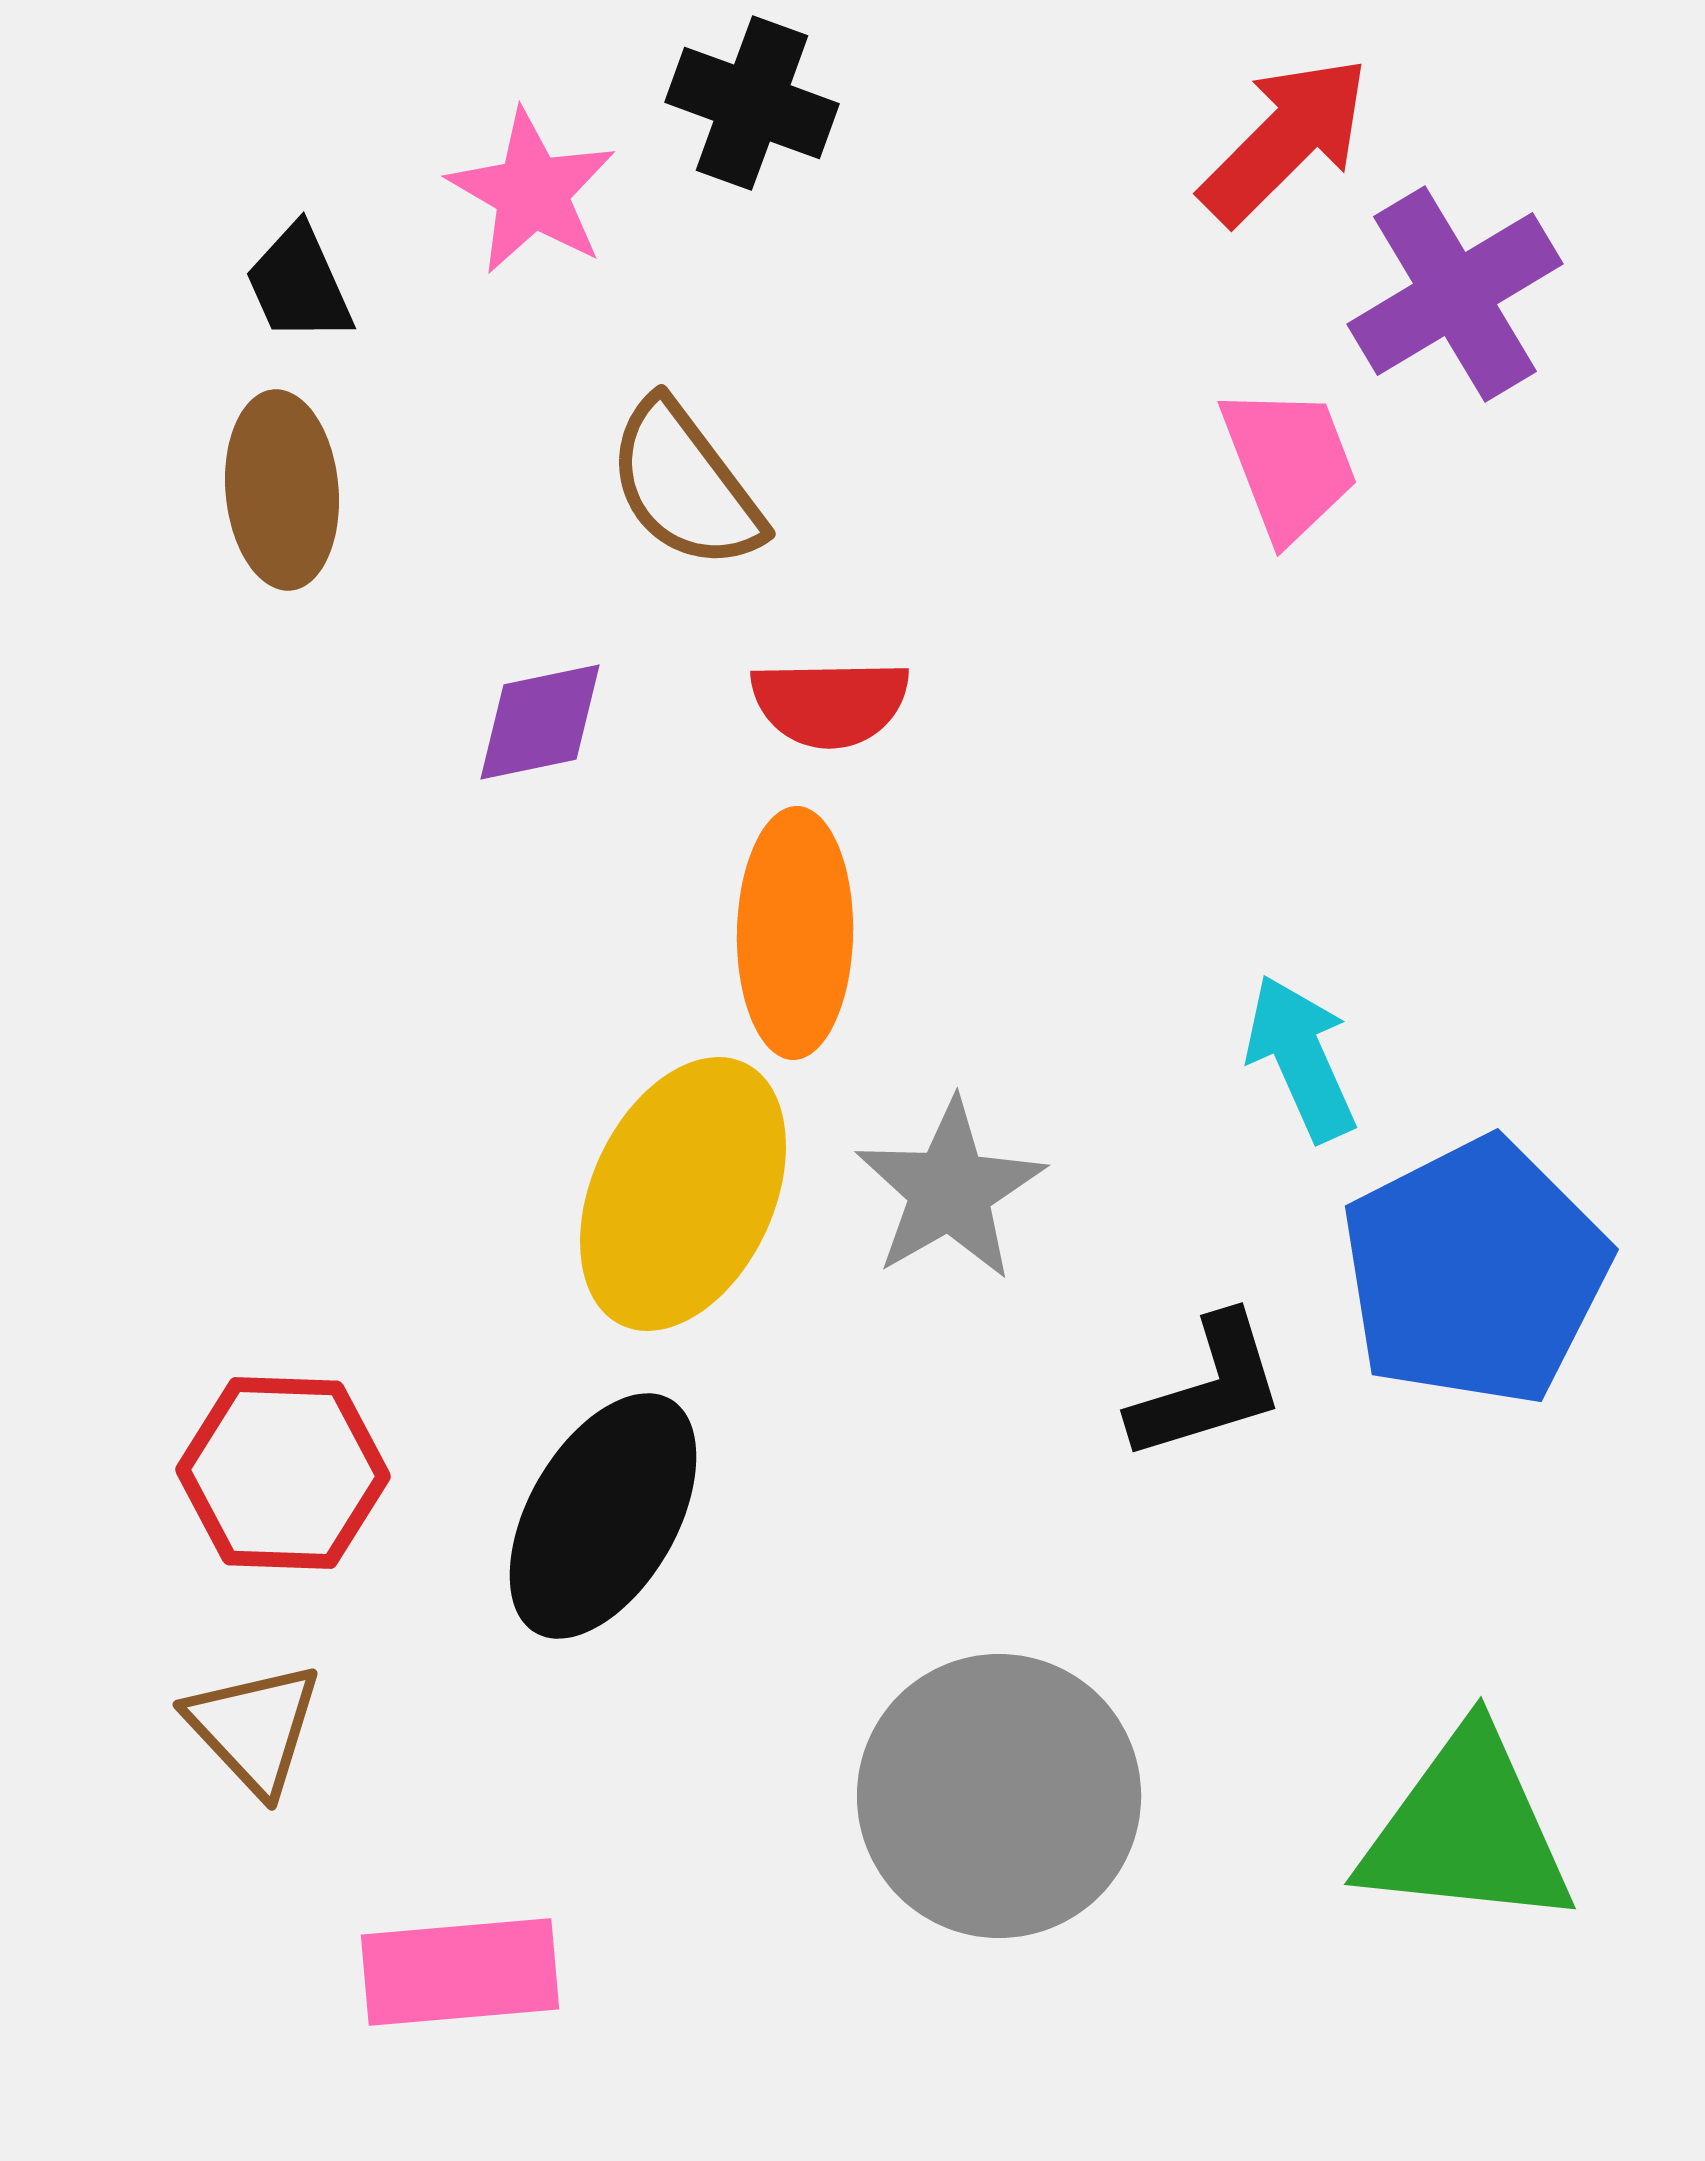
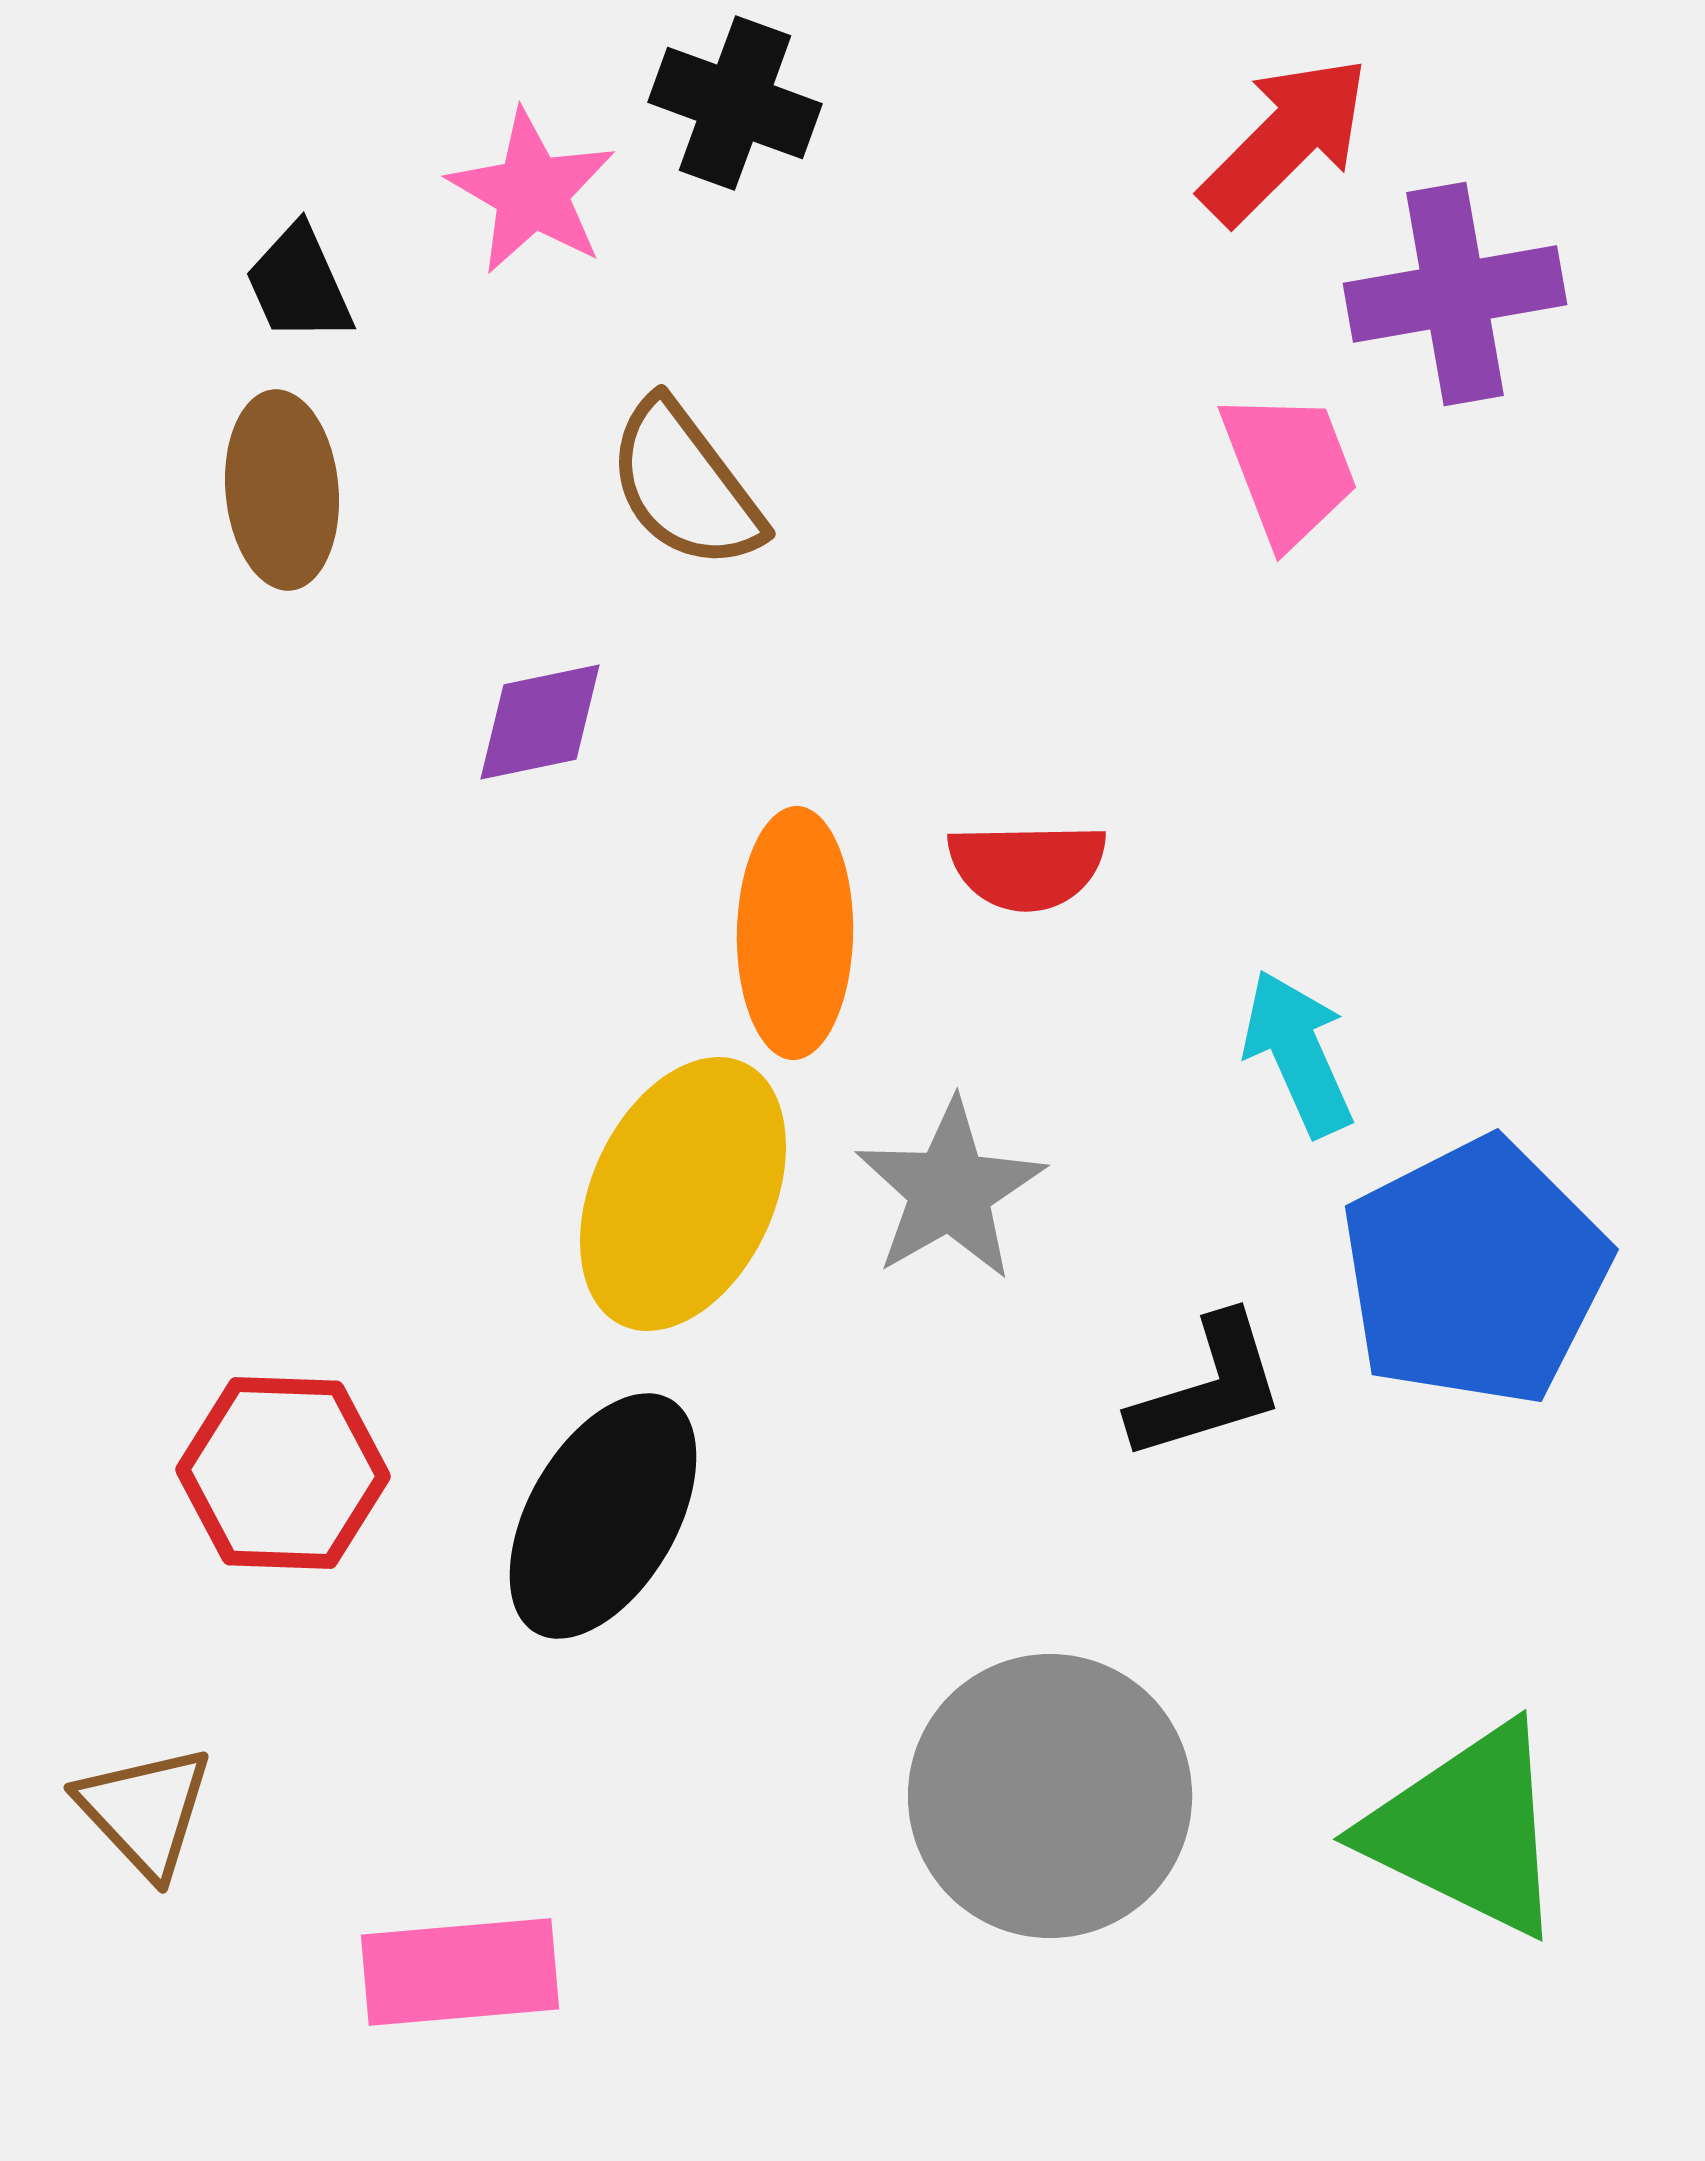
black cross: moved 17 px left
purple cross: rotated 21 degrees clockwise
pink trapezoid: moved 5 px down
red semicircle: moved 197 px right, 163 px down
cyan arrow: moved 3 px left, 5 px up
brown triangle: moved 109 px left, 83 px down
gray circle: moved 51 px right
green triangle: rotated 20 degrees clockwise
